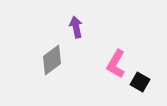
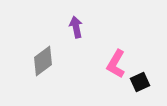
gray diamond: moved 9 px left, 1 px down
black square: rotated 36 degrees clockwise
